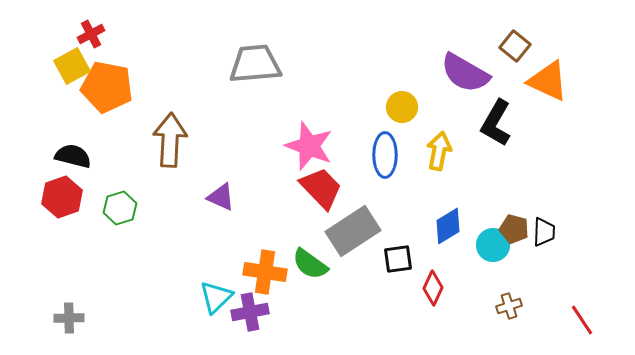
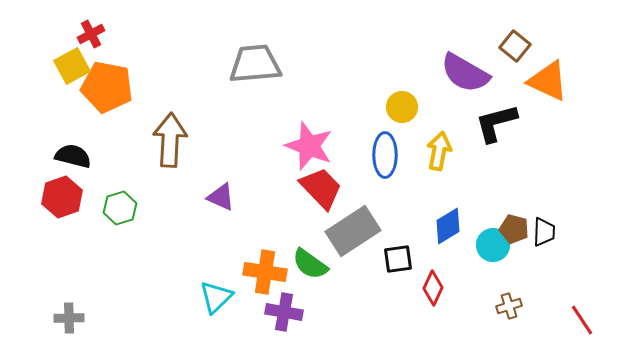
black L-shape: rotated 45 degrees clockwise
purple cross: moved 34 px right; rotated 21 degrees clockwise
